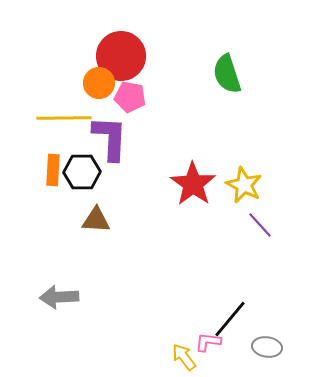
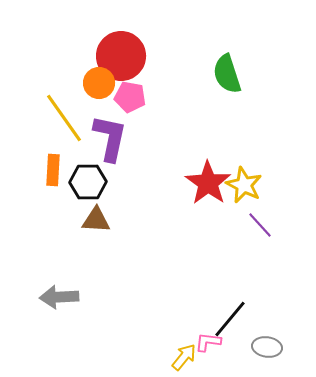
yellow line: rotated 56 degrees clockwise
purple L-shape: rotated 9 degrees clockwise
black hexagon: moved 6 px right, 10 px down
red star: moved 15 px right, 1 px up
yellow arrow: rotated 76 degrees clockwise
